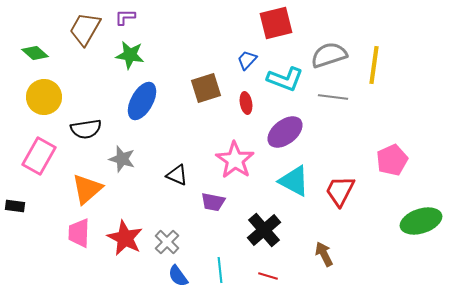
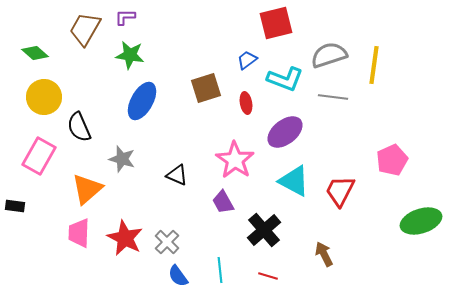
blue trapezoid: rotated 10 degrees clockwise
black semicircle: moved 7 px left, 2 px up; rotated 76 degrees clockwise
purple trapezoid: moved 10 px right; rotated 50 degrees clockwise
